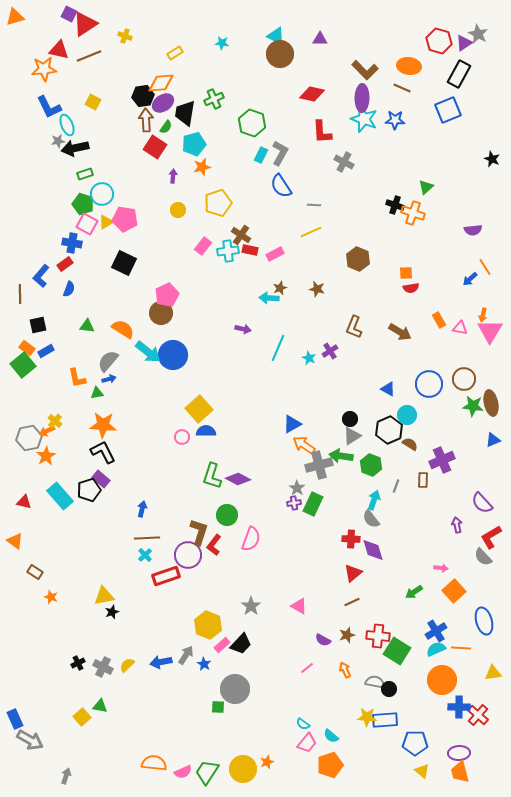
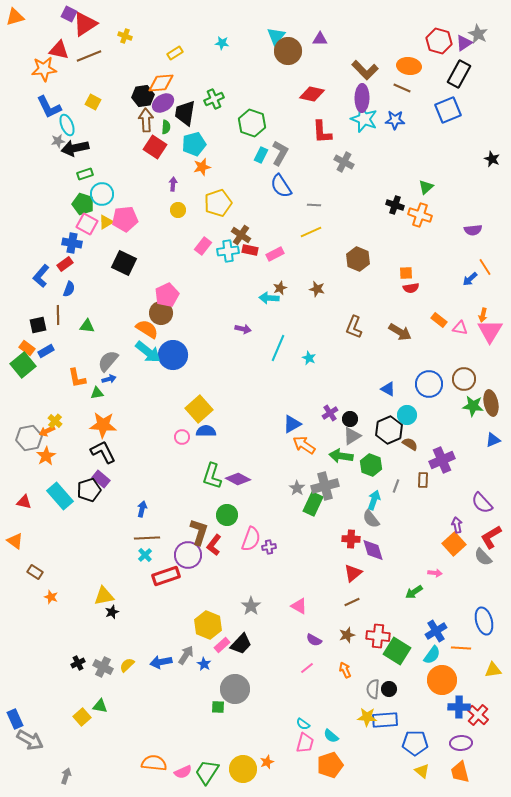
cyan triangle at (276, 36): rotated 42 degrees clockwise
brown circle at (280, 54): moved 8 px right, 3 px up
green semicircle at (166, 127): rotated 32 degrees counterclockwise
purple arrow at (173, 176): moved 8 px down
orange cross at (413, 213): moved 7 px right, 2 px down
pink pentagon at (125, 219): rotated 15 degrees counterclockwise
brown line at (20, 294): moved 38 px right, 21 px down
orange rectangle at (439, 320): rotated 21 degrees counterclockwise
orange semicircle at (123, 329): moved 24 px right
purple cross at (330, 351): moved 62 px down
gray cross at (319, 465): moved 6 px right, 21 px down
purple cross at (294, 503): moved 25 px left, 44 px down
pink arrow at (441, 568): moved 6 px left, 5 px down
orange square at (454, 591): moved 47 px up
purple semicircle at (323, 640): moved 9 px left
cyan semicircle at (436, 649): moved 4 px left, 6 px down; rotated 150 degrees clockwise
yellow triangle at (493, 673): moved 3 px up
gray semicircle at (375, 682): moved 2 px left, 7 px down; rotated 96 degrees counterclockwise
pink trapezoid at (307, 743): moved 2 px left; rotated 25 degrees counterclockwise
purple ellipse at (459, 753): moved 2 px right, 10 px up
